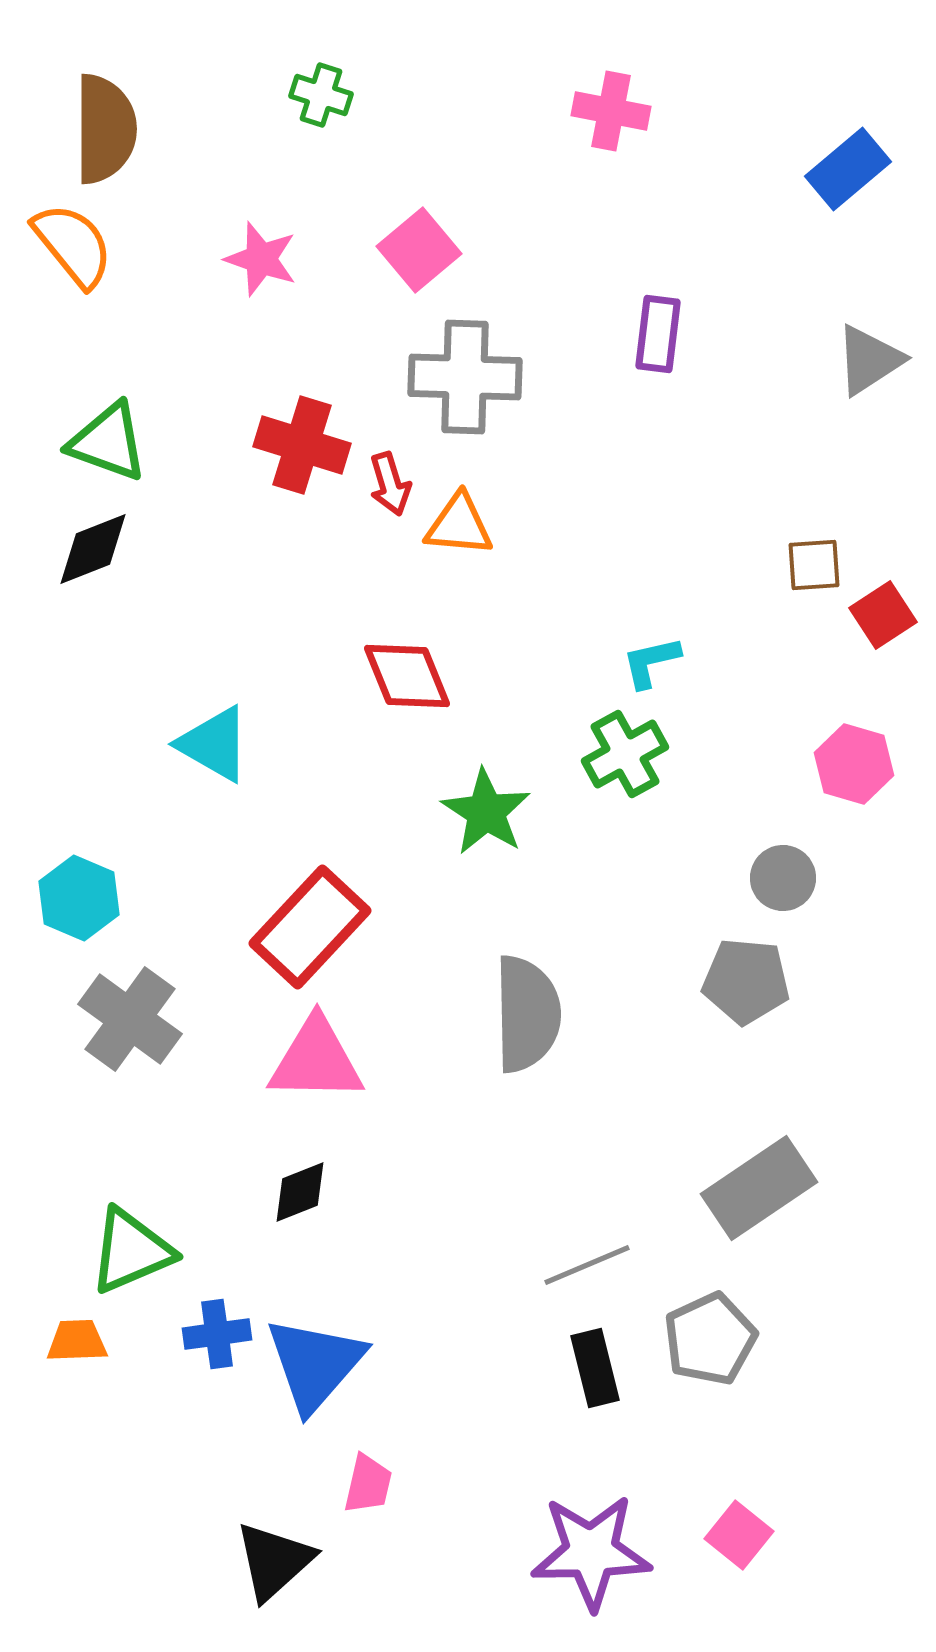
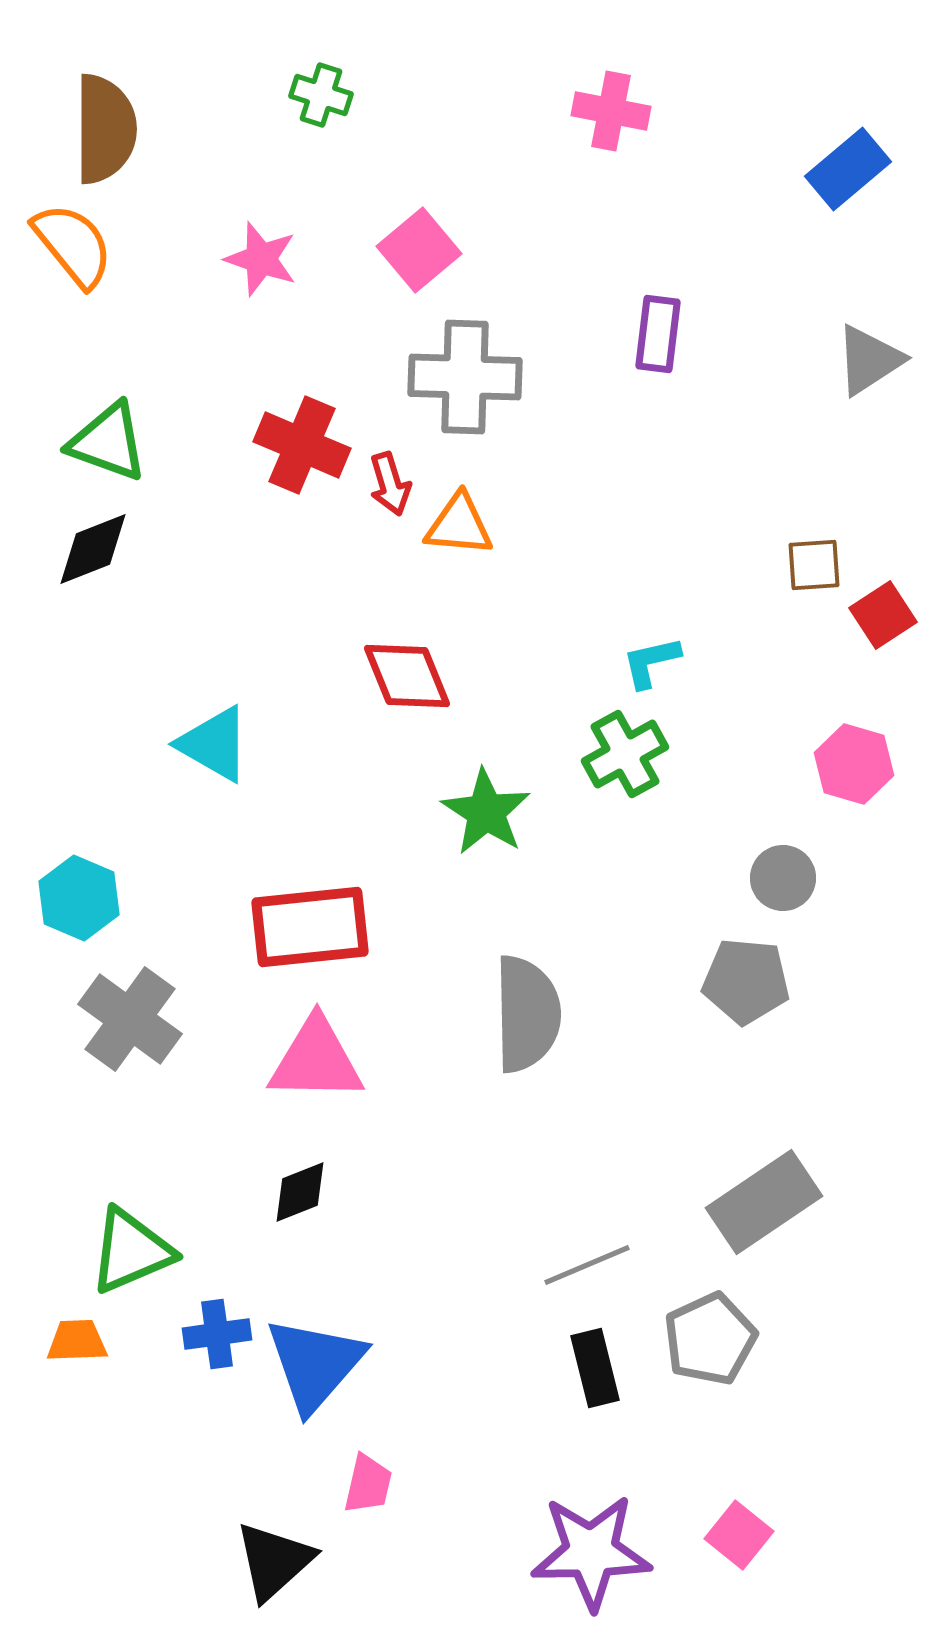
red cross at (302, 445): rotated 6 degrees clockwise
red rectangle at (310, 927): rotated 41 degrees clockwise
gray rectangle at (759, 1188): moved 5 px right, 14 px down
